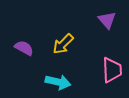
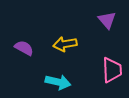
yellow arrow: moved 2 px right; rotated 35 degrees clockwise
